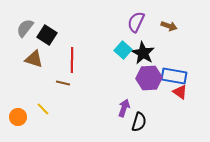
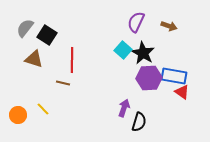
red triangle: moved 2 px right
orange circle: moved 2 px up
